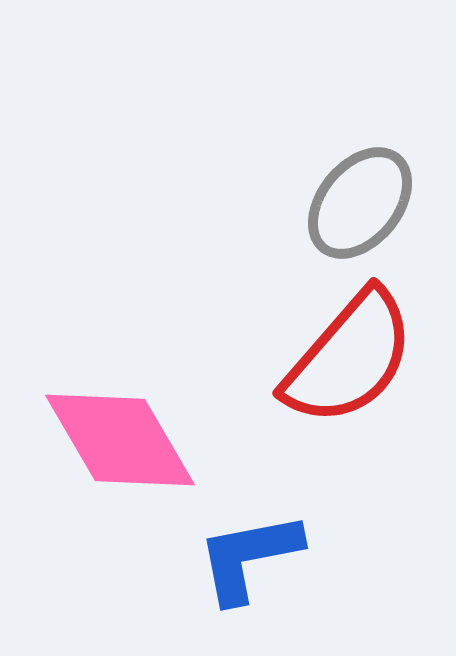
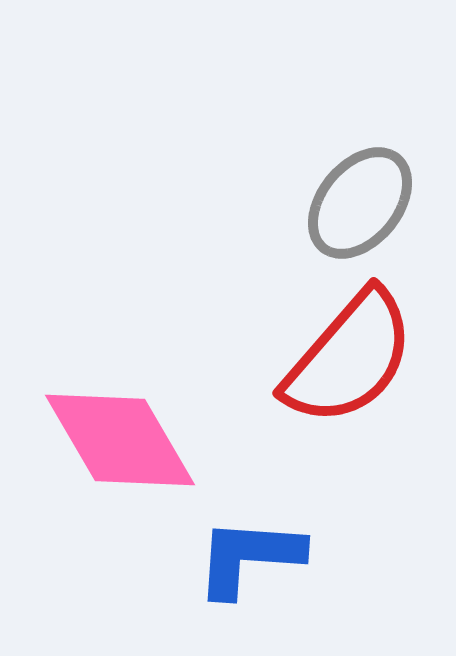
blue L-shape: rotated 15 degrees clockwise
